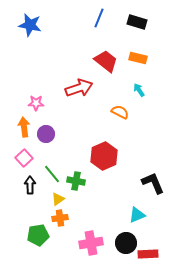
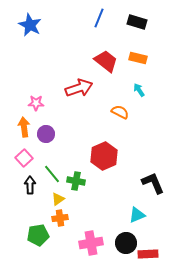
blue star: rotated 15 degrees clockwise
